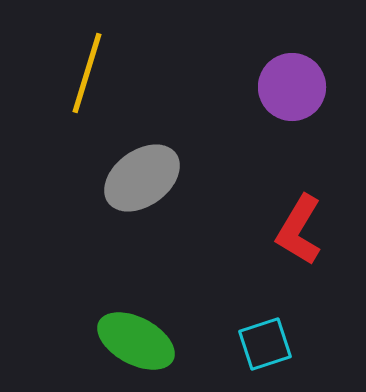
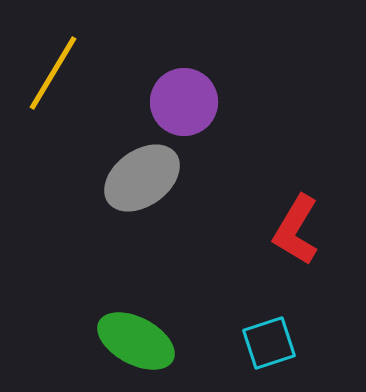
yellow line: moved 34 px left; rotated 14 degrees clockwise
purple circle: moved 108 px left, 15 px down
red L-shape: moved 3 px left
cyan square: moved 4 px right, 1 px up
